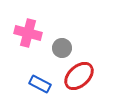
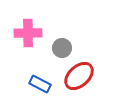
pink cross: rotated 16 degrees counterclockwise
